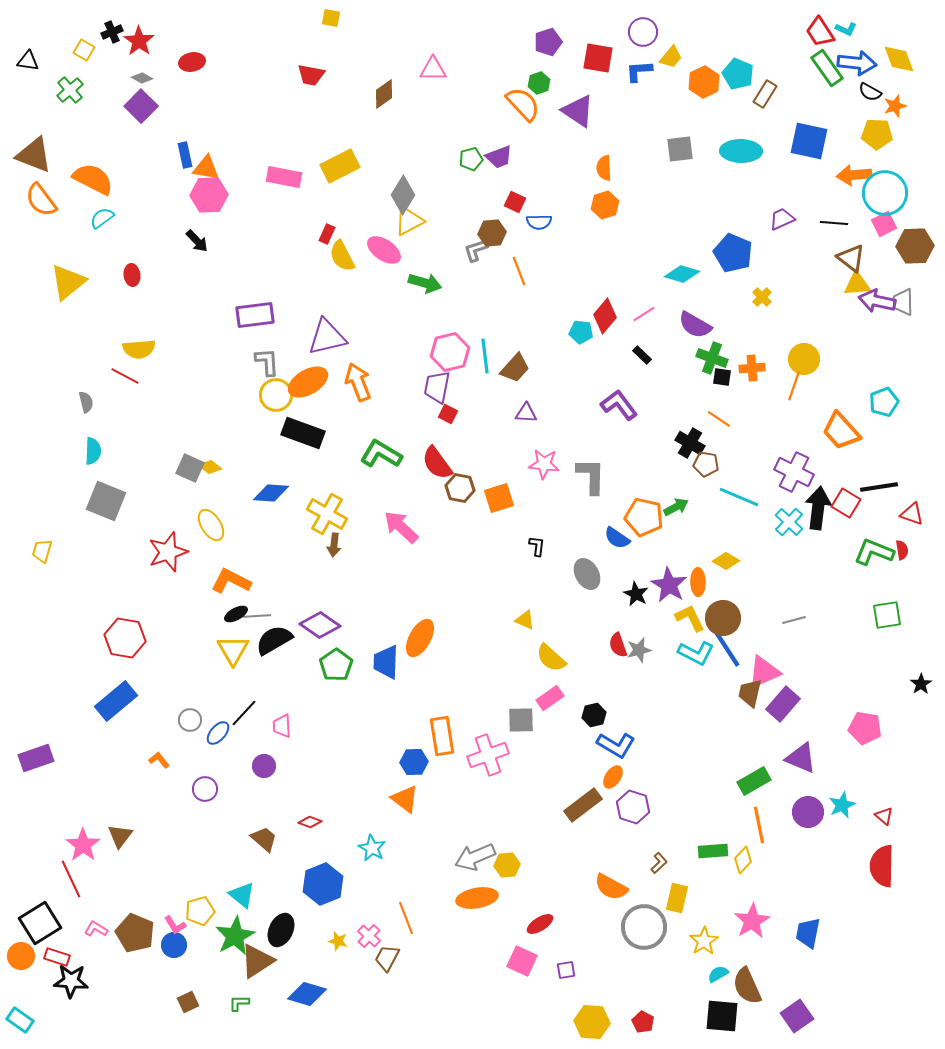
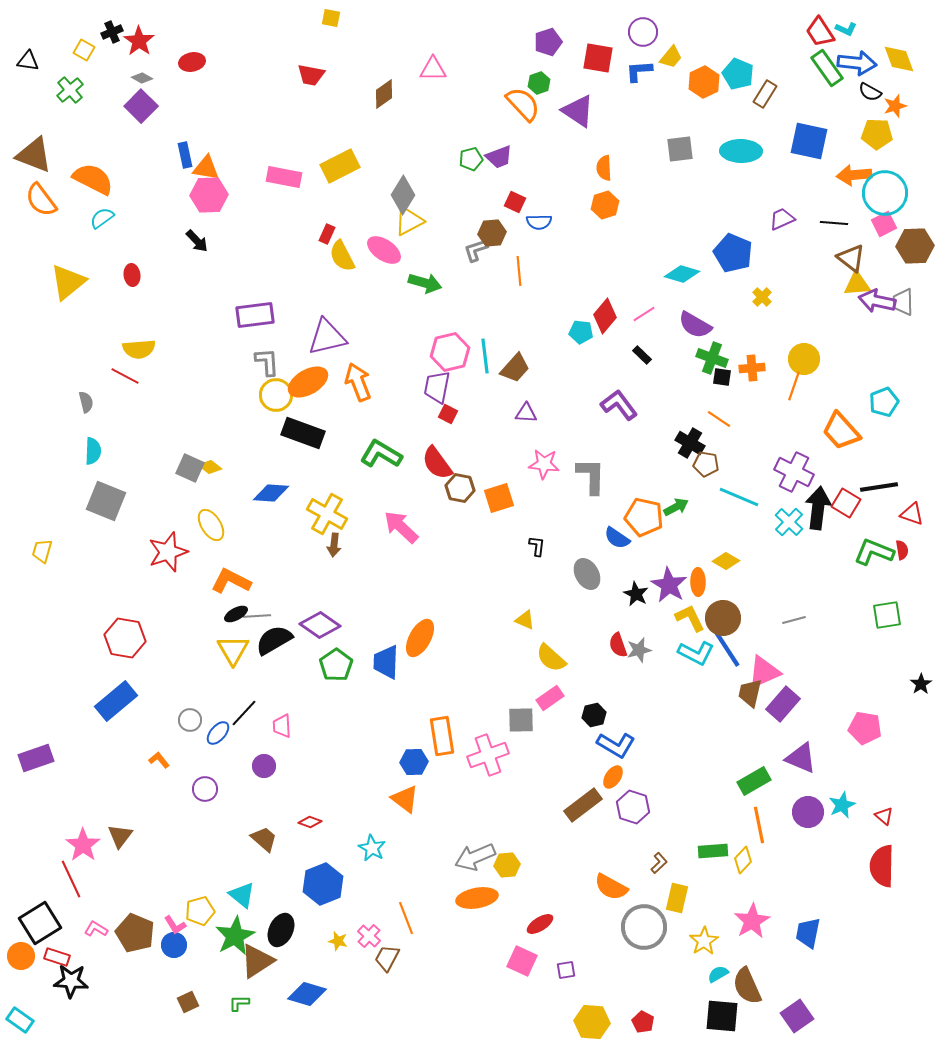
orange line at (519, 271): rotated 16 degrees clockwise
